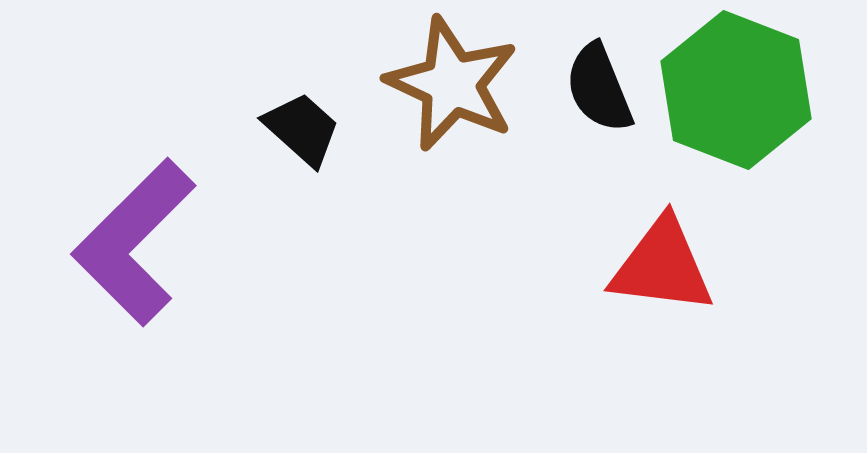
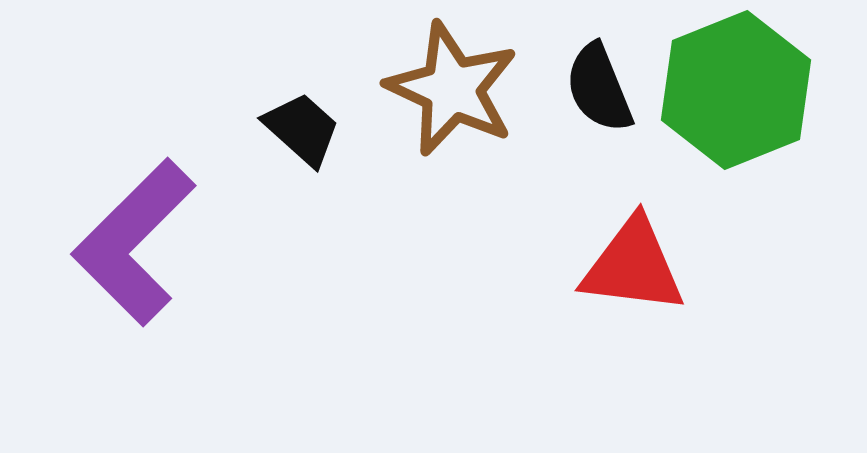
brown star: moved 5 px down
green hexagon: rotated 17 degrees clockwise
red triangle: moved 29 px left
